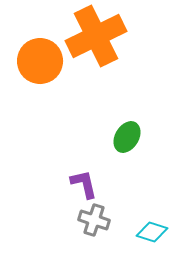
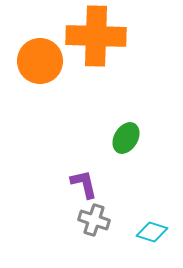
orange cross: rotated 28 degrees clockwise
green ellipse: moved 1 px left, 1 px down
